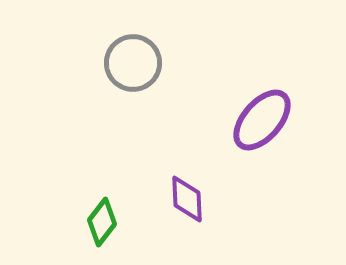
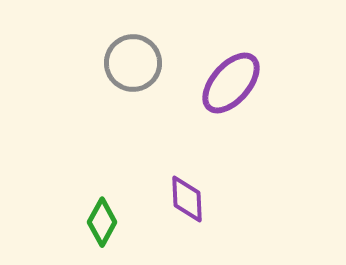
purple ellipse: moved 31 px left, 37 px up
green diamond: rotated 9 degrees counterclockwise
